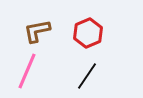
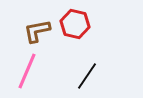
red hexagon: moved 13 px left, 9 px up; rotated 24 degrees counterclockwise
